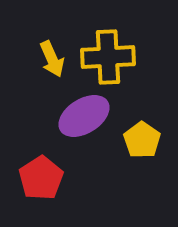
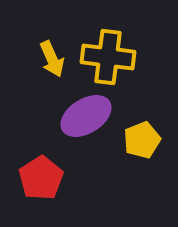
yellow cross: rotated 10 degrees clockwise
purple ellipse: moved 2 px right
yellow pentagon: rotated 15 degrees clockwise
